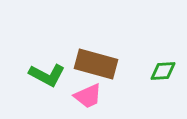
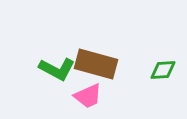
green diamond: moved 1 px up
green L-shape: moved 10 px right, 6 px up
